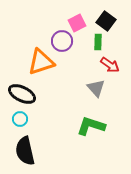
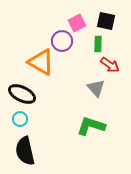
black square: rotated 24 degrees counterclockwise
green rectangle: moved 2 px down
orange triangle: rotated 48 degrees clockwise
